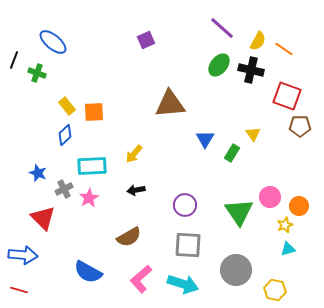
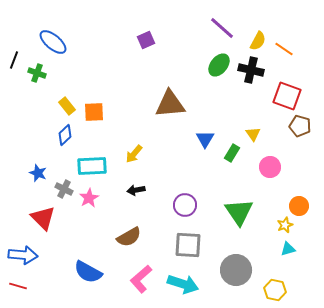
brown pentagon: rotated 15 degrees clockwise
gray cross: rotated 36 degrees counterclockwise
pink circle: moved 30 px up
red line: moved 1 px left, 4 px up
